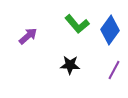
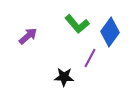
blue diamond: moved 2 px down
black star: moved 6 px left, 12 px down
purple line: moved 24 px left, 12 px up
